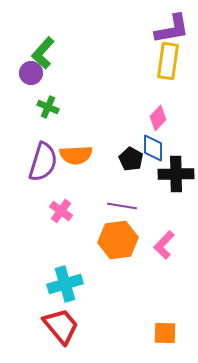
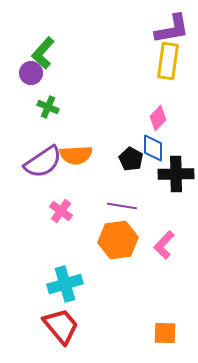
purple semicircle: rotated 39 degrees clockwise
